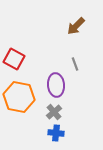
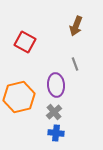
brown arrow: rotated 24 degrees counterclockwise
red square: moved 11 px right, 17 px up
orange hexagon: rotated 24 degrees counterclockwise
